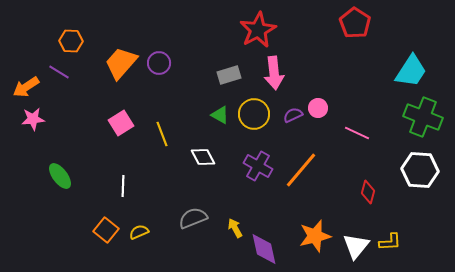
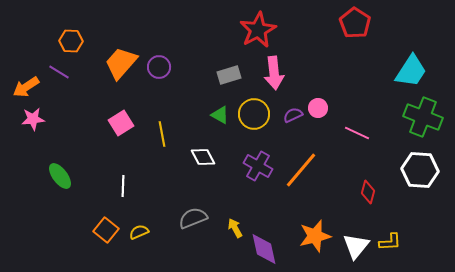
purple circle: moved 4 px down
yellow line: rotated 10 degrees clockwise
